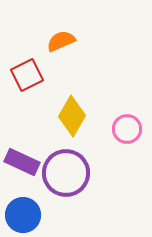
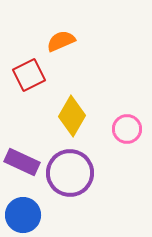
red square: moved 2 px right
purple circle: moved 4 px right
